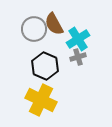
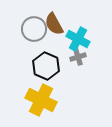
cyan cross: rotated 30 degrees counterclockwise
black hexagon: moved 1 px right
